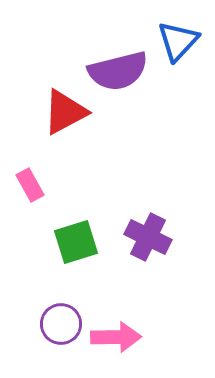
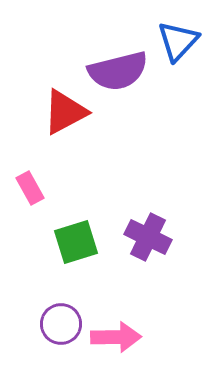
pink rectangle: moved 3 px down
